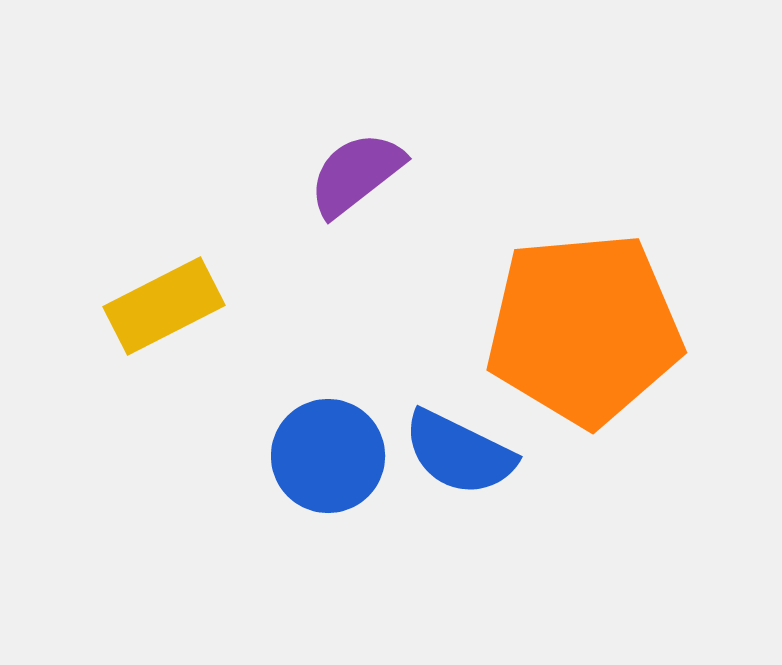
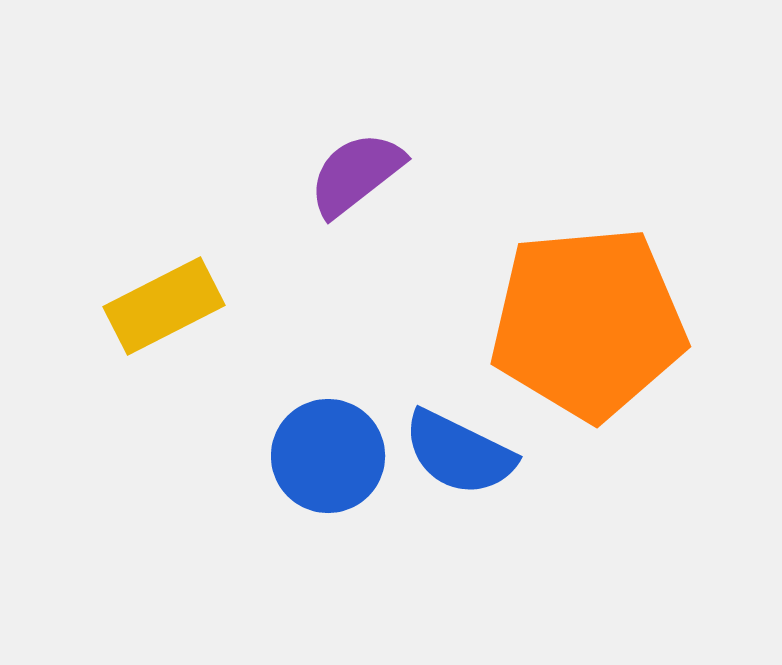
orange pentagon: moved 4 px right, 6 px up
